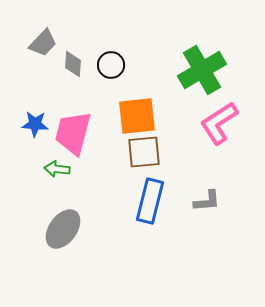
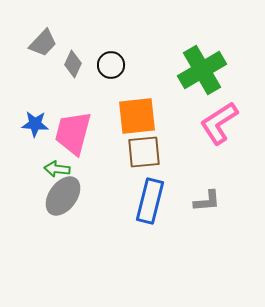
gray diamond: rotated 20 degrees clockwise
gray ellipse: moved 33 px up
